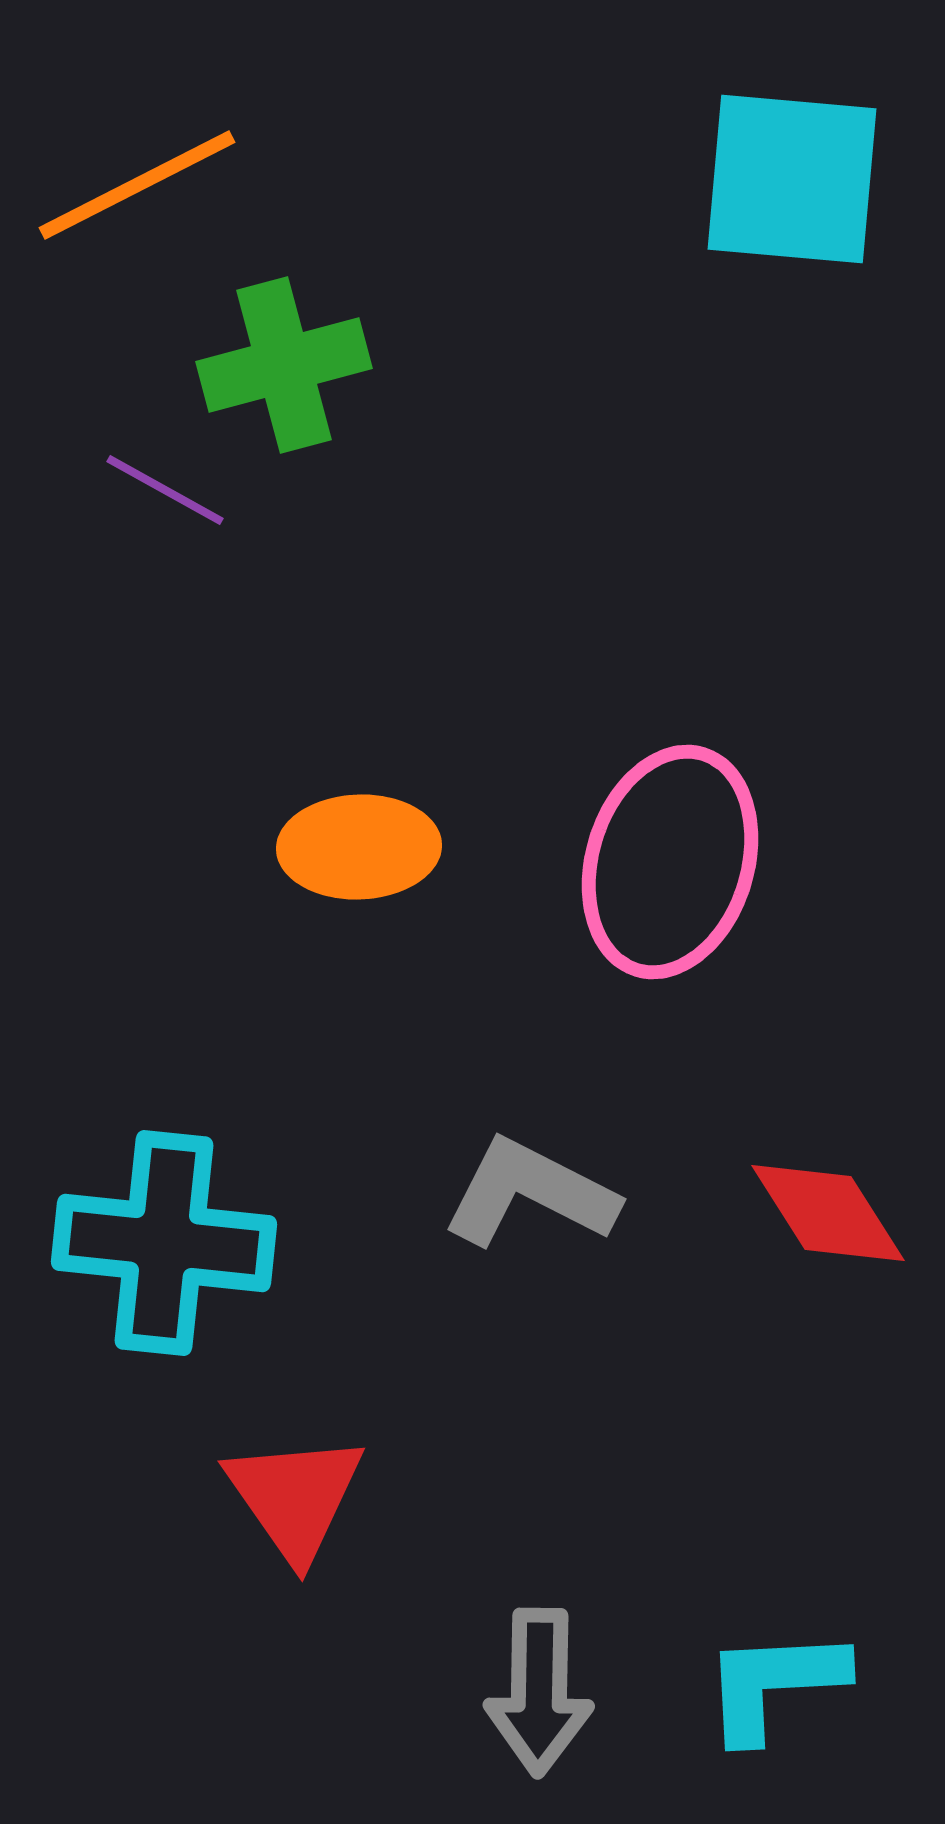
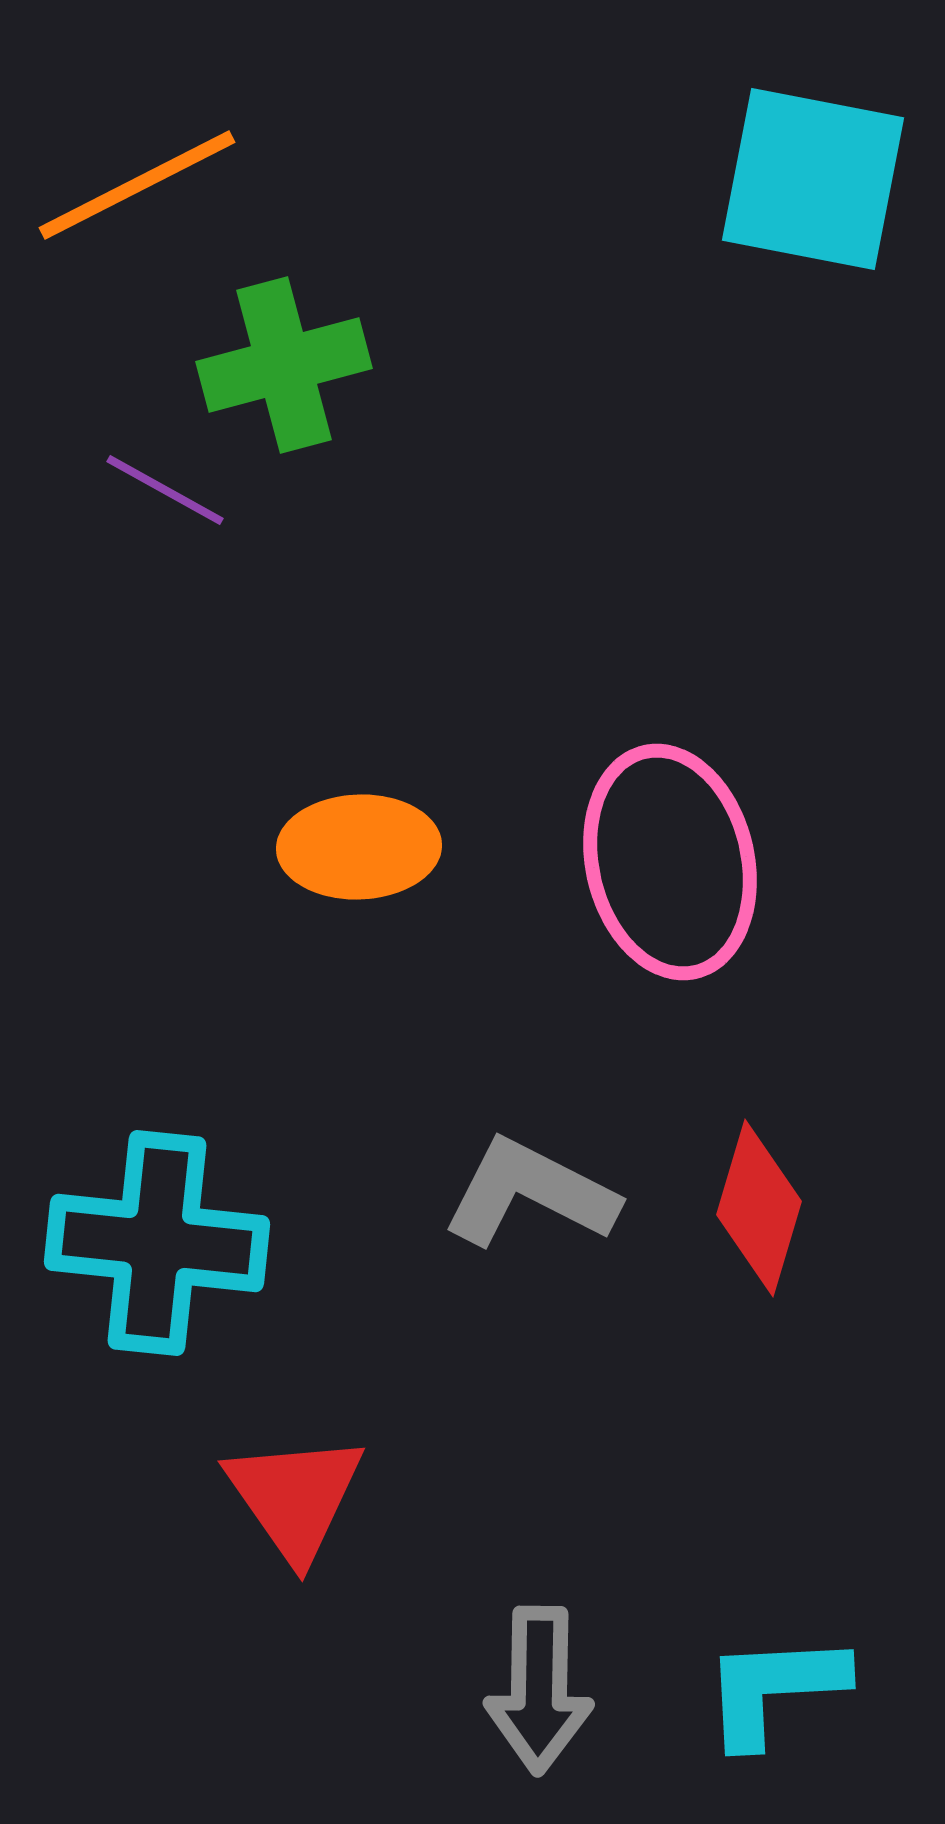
cyan square: moved 21 px right; rotated 6 degrees clockwise
pink ellipse: rotated 30 degrees counterclockwise
red diamond: moved 69 px left, 5 px up; rotated 49 degrees clockwise
cyan cross: moved 7 px left
cyan L-shape: moved 5 px down
gray arrow: moved 2 px up
